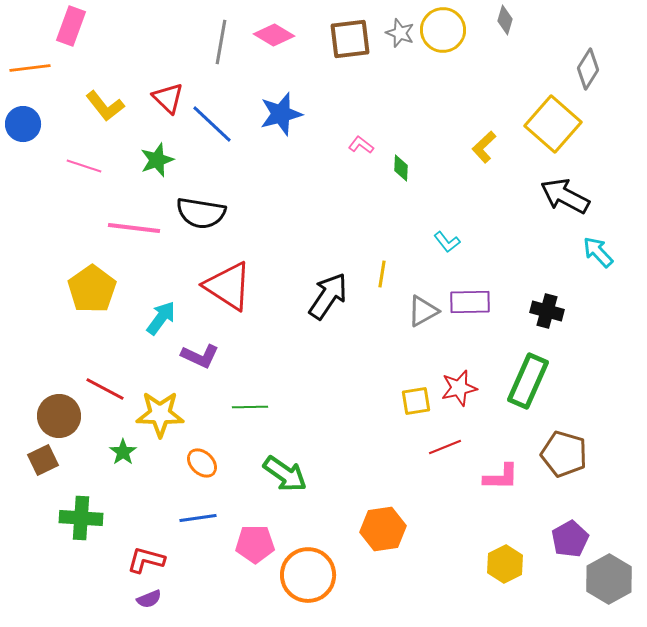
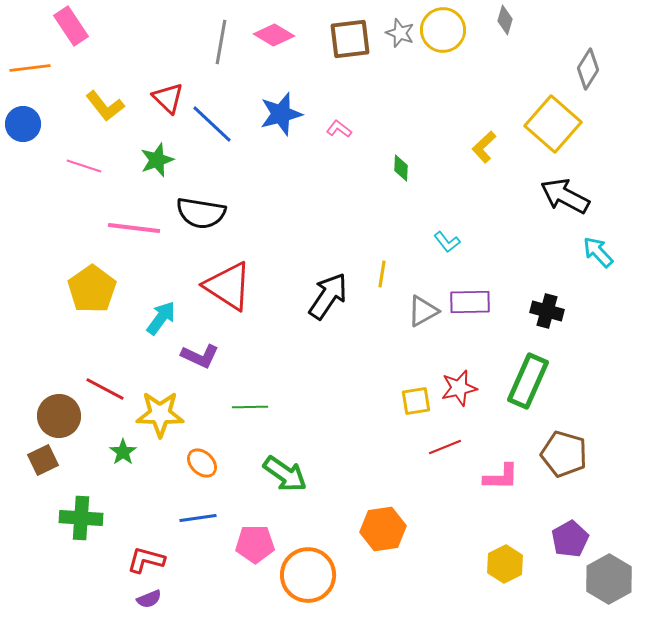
pink rectangle at (71, 26): rotated 54 degrees counterclockwise
pink L-shape at (361, 145): moved 22 px left, 16 px up
